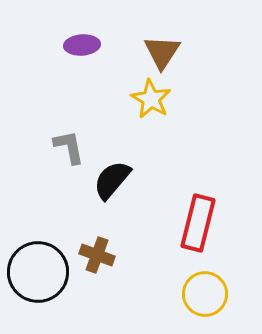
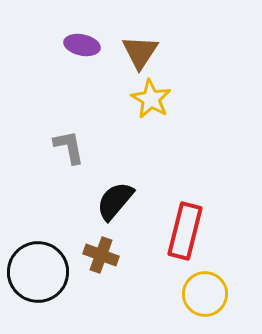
purple ellipse: rotated 16 degrees clockwise
brown triangle: moved 22 px left
black semicircle: moved 3 px right, 21 px down
red rectangle: moved 13 px left, 8 px down
brown cross: moved 4 px right
